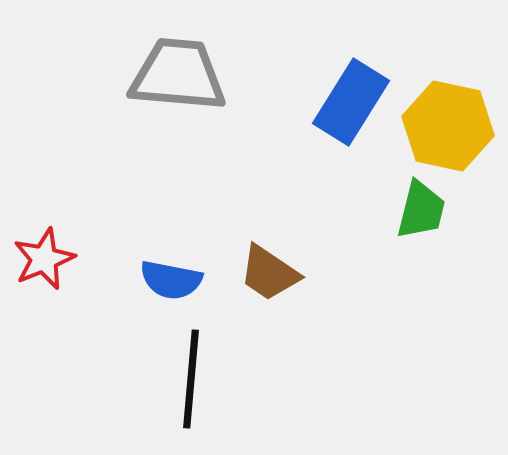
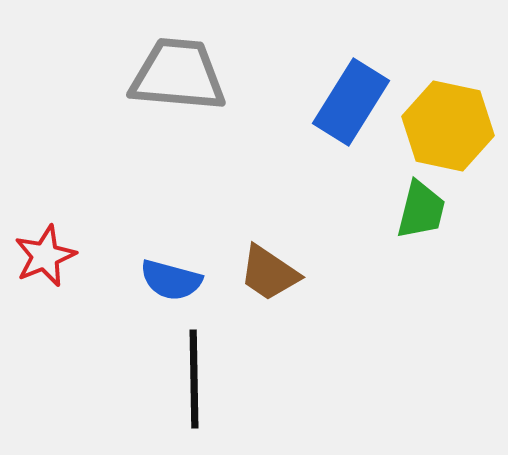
red star: moved 1 px right, 3 px up
blue semicircle: rotated 4 degrees clockwise
black line: moved 3 px right; rotated 6 degrees counterclockwise
